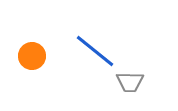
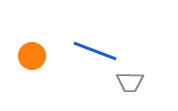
blue line: rotated 18 degrees counterclockwise
